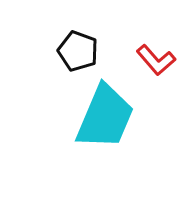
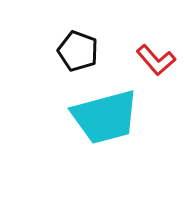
cyan trapezoid: rotated 52 degrees clockwise
